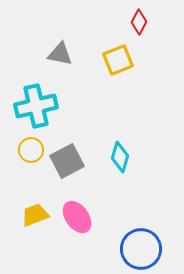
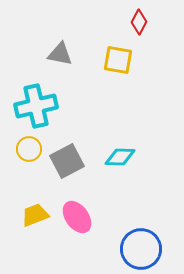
yellow square: rotated 32 degrees clockwise
yellow circle: moved 2 px left, 1 px up
cyan diamond: rotated 76 degrees clockwise
